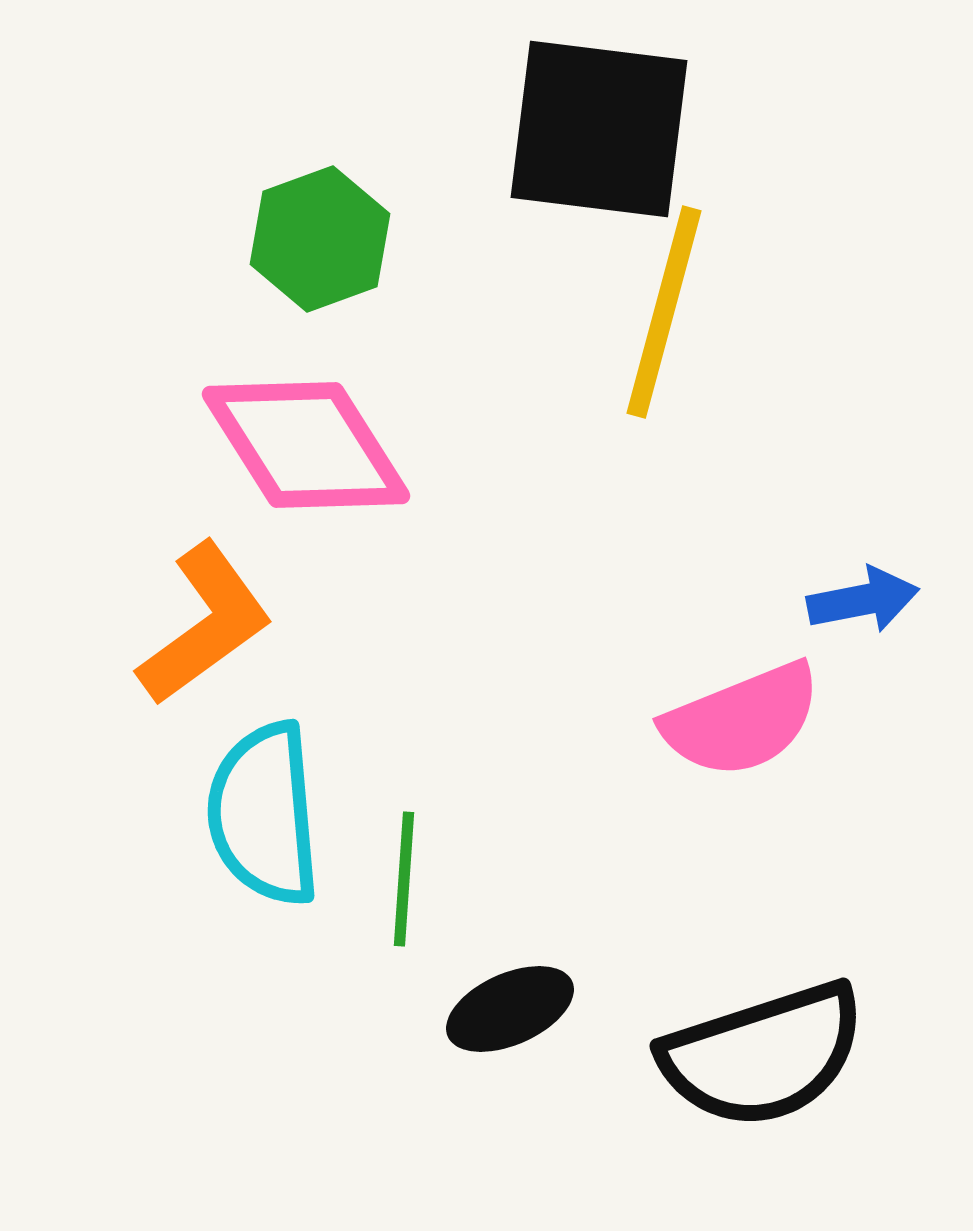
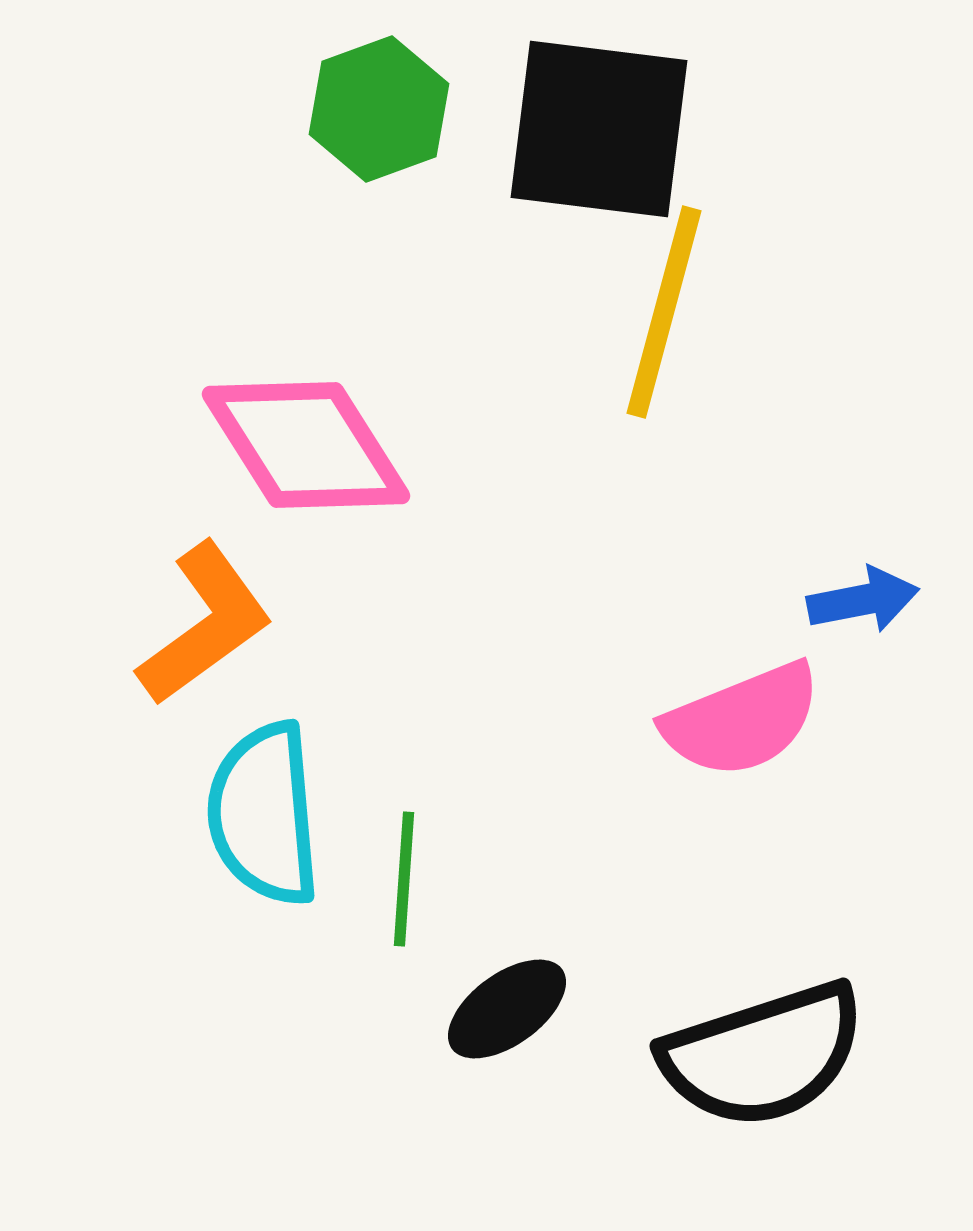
green hexagon: moved 59 px right, 130 px up
black ellipse: moved 3 px left; rotated 12 degrees counterclockwise
